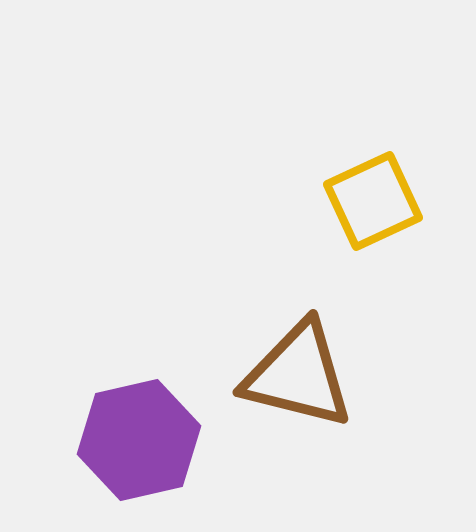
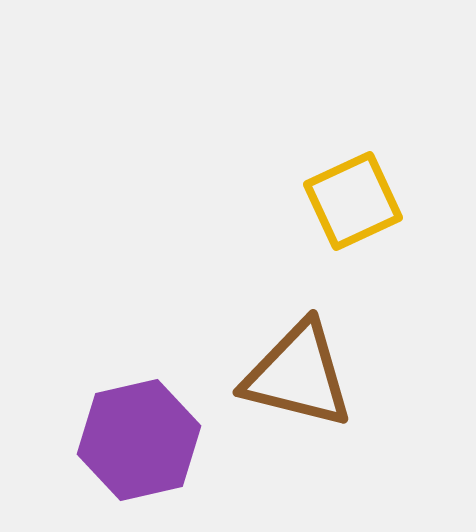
yellow square: moved 20 px left
